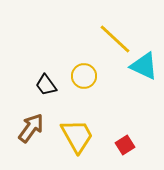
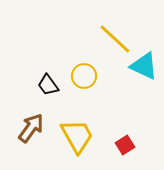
black trapezoid: moved 2 px right
